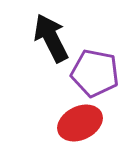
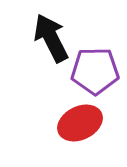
purple pentagon: moved 2 px up; rotated 12 degrees counterclockwise
